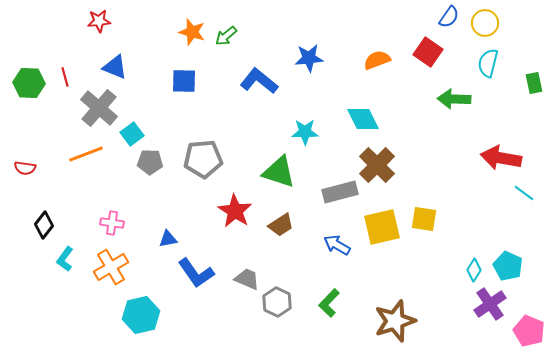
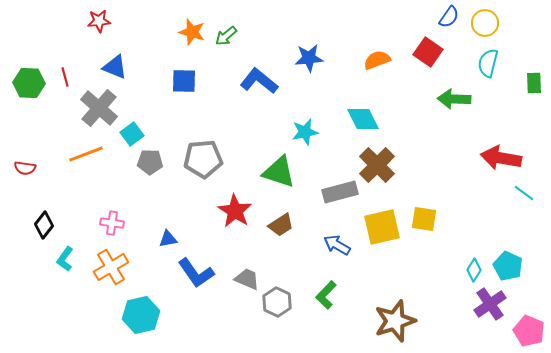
green rectangle at (534, 83): rotated 10 degrees clockwise
cyan star at (305, 132): rotated 12 degrees counterclockwise
green L-shape at (329, 303): moved 3 px left, 8 px up
